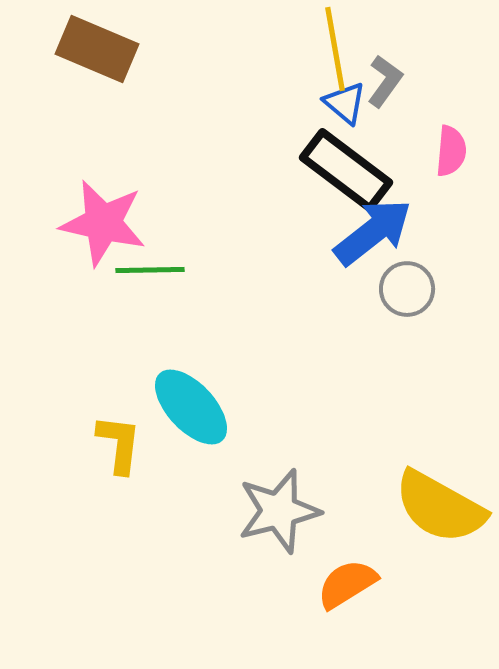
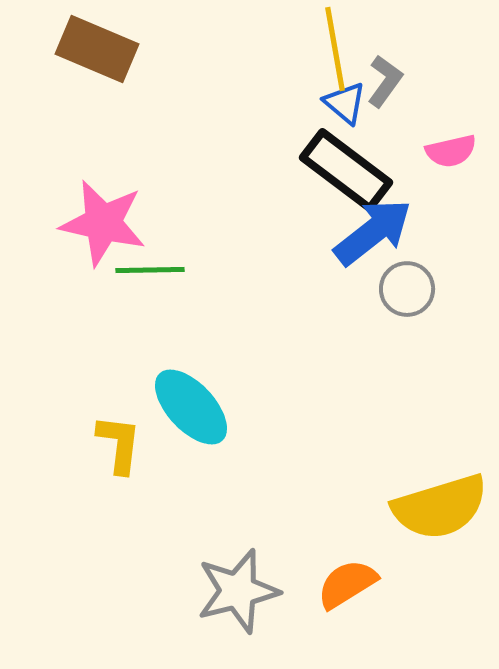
pink semicircle: rotated 72 degrees clockwise
yellow semicircle: rotated 46 degrees counterclockwise
gray star: moved 41 px left, 80 px down
